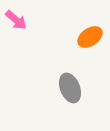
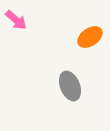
gray ellipse: moved 2 px up
